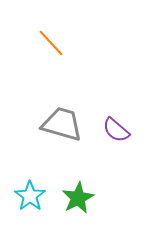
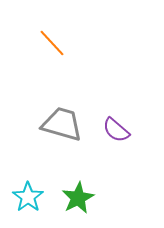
orange line: moved 1 px right
cyan star: moved 2 px left, 1 px down
